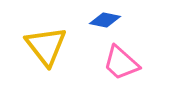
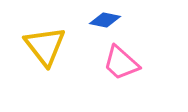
yellow triangle: moved 1 px left
